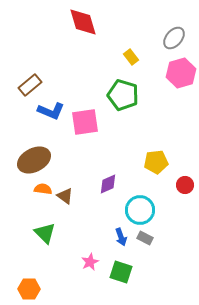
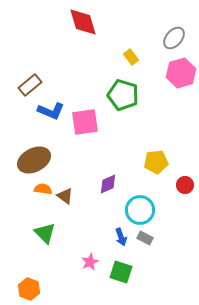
orange hexagon: rotated 20 degrees clockwise
